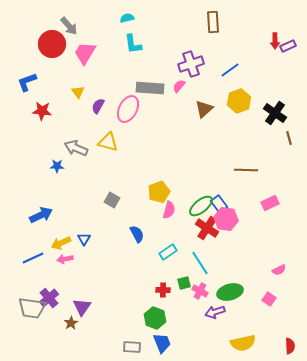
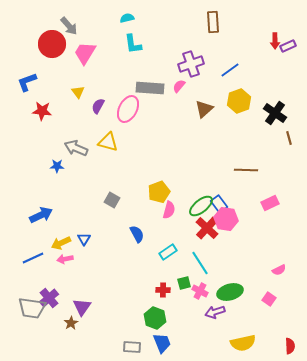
red cross at (207, 228): rotated 10 degrees clockwise
